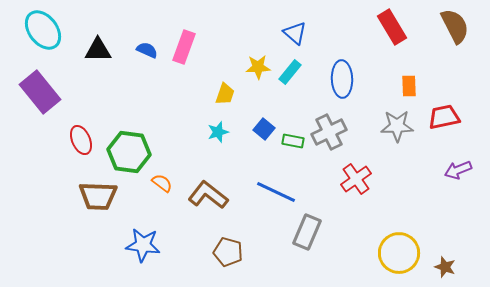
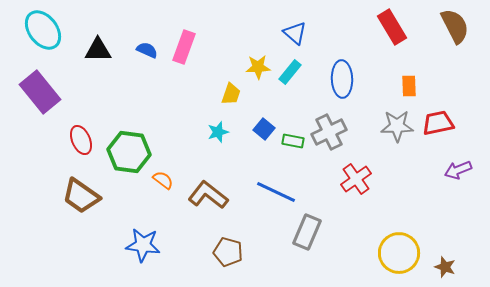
yellow trapezoid: moved 6 px right
red trapezoid: moved 6 px left, 6 px down
orange semicircle: moved 1 px right, 3 px up
brown trapezoid: moved 17 px left; rotated 33 degrees clockwise
